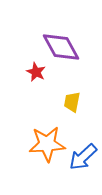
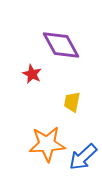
purple diamond: moved 2 px up
red star: moved 4 px left, 2 px down
